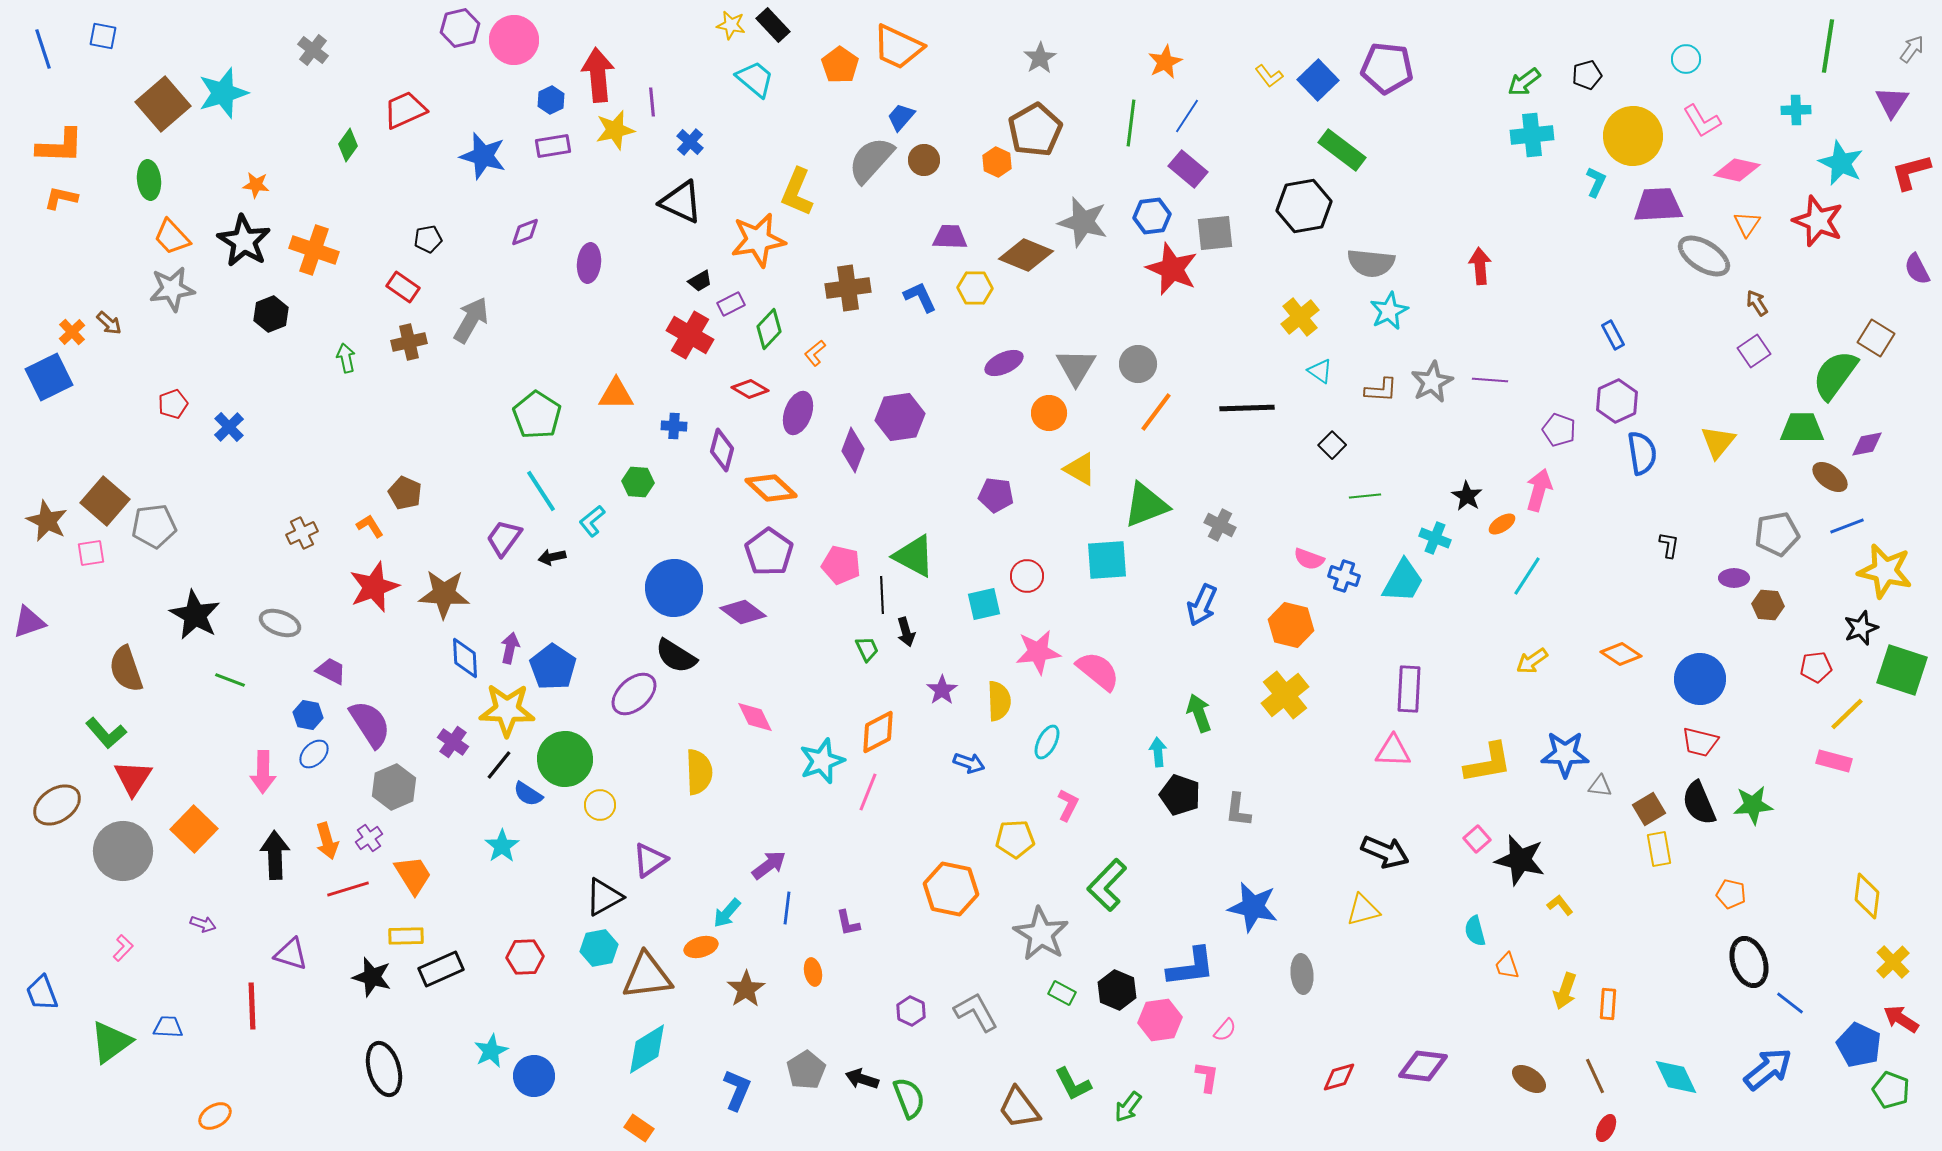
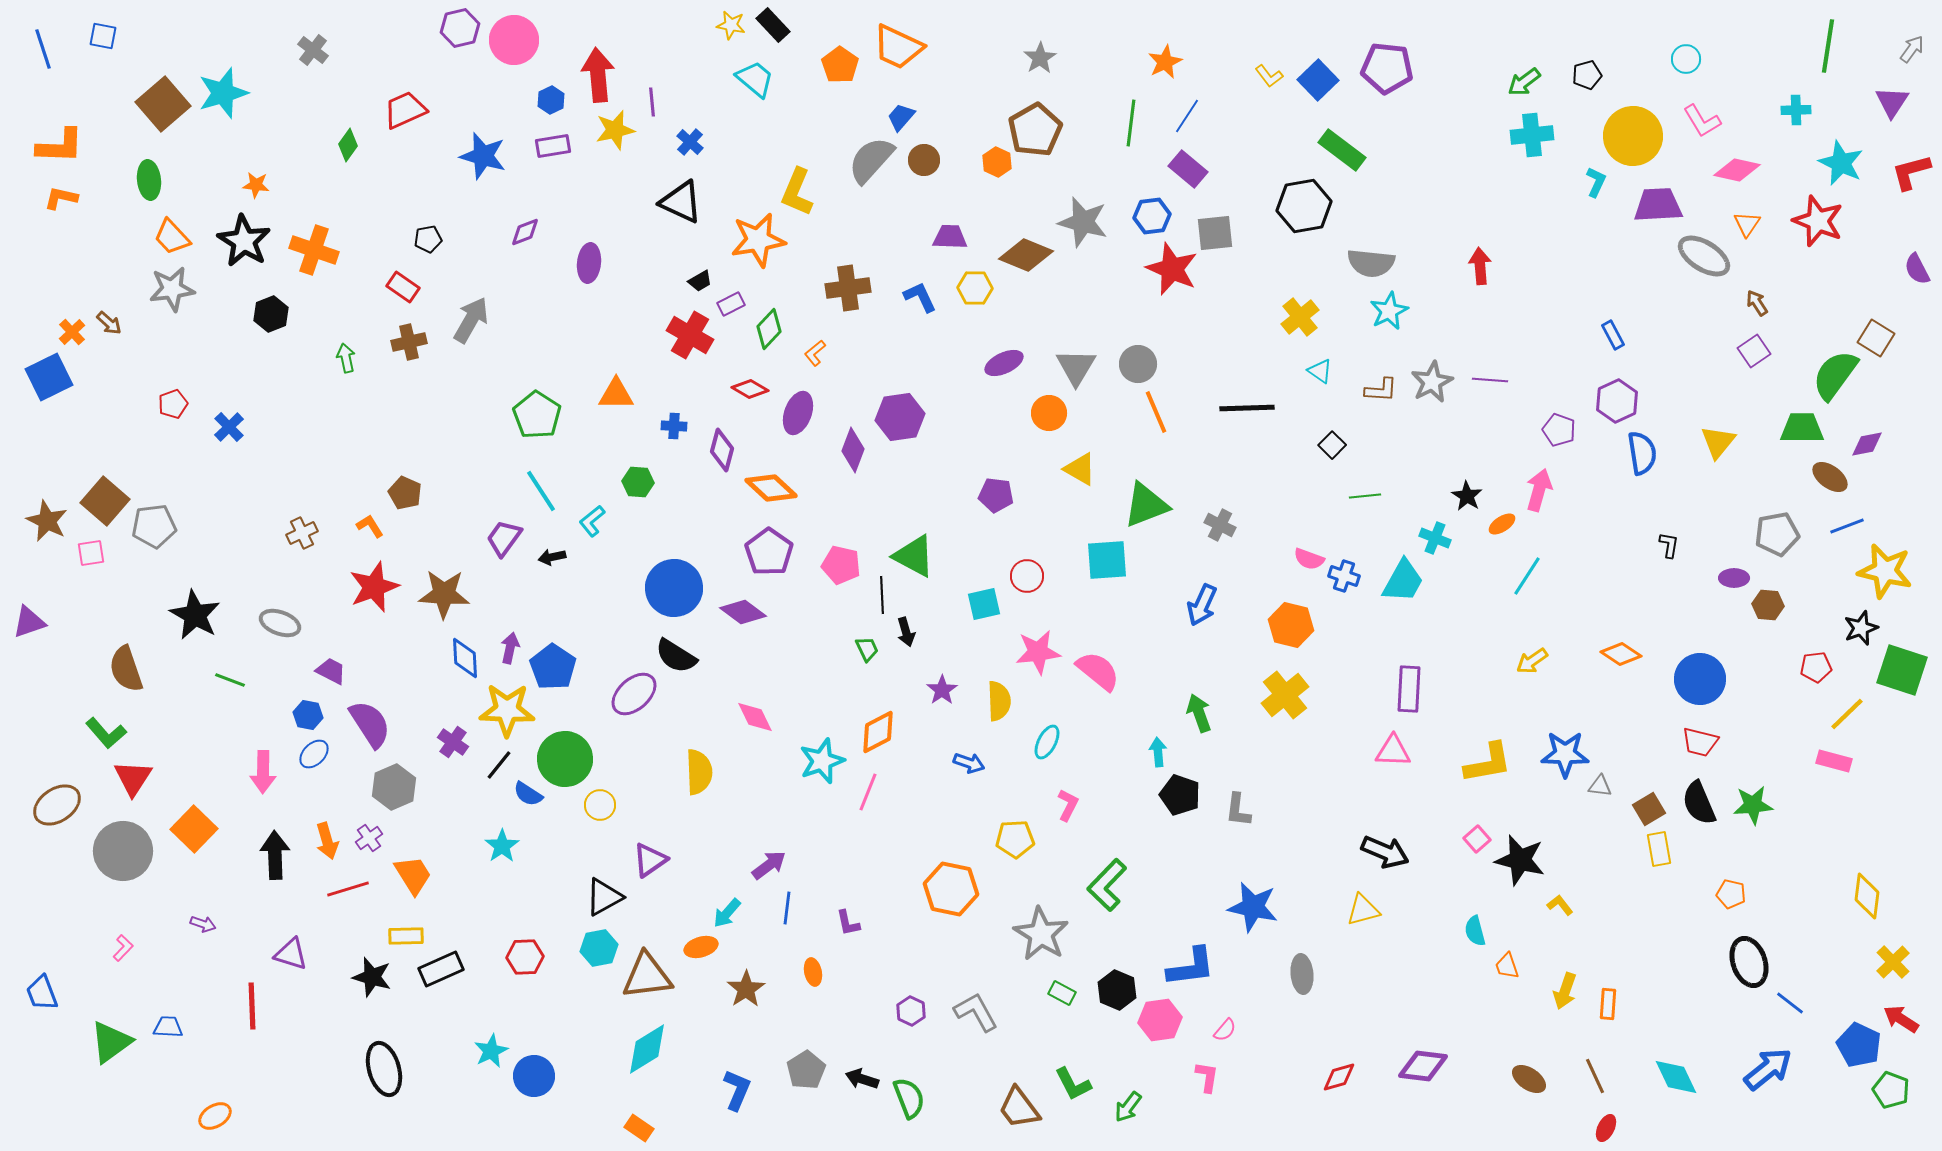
orange line at (1156, 412): rotated 60 degrees counterclockwise
